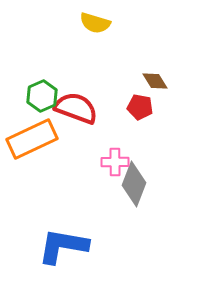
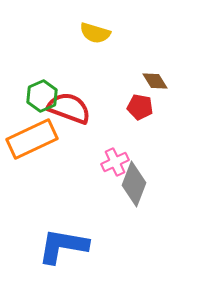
yellow semicircle: moved 10 px down
red semicircle: moved 7 px left
pink cross: rotated 24 degrees counterclockwise
